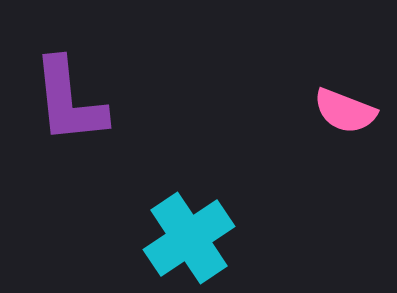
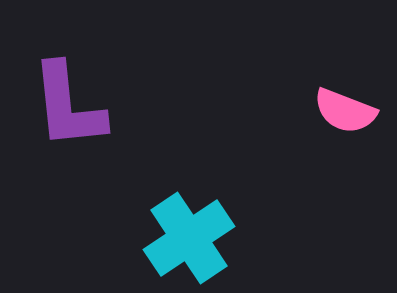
purple L-shape: moved 1 px left, 5 px down
